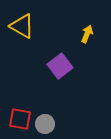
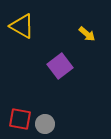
yellow arrow: rotated 108 degrees clockwise
